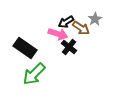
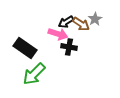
brown arrow: moved 4 px up
black cross: rotated 28 degrees counterclockwise
